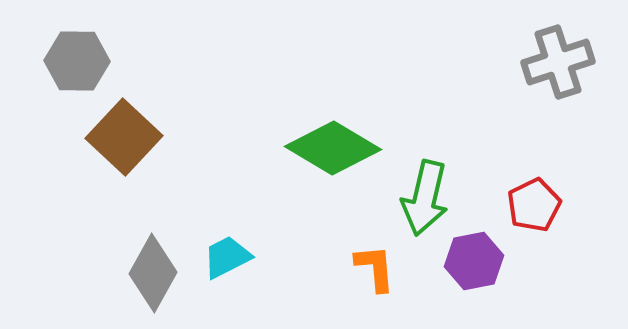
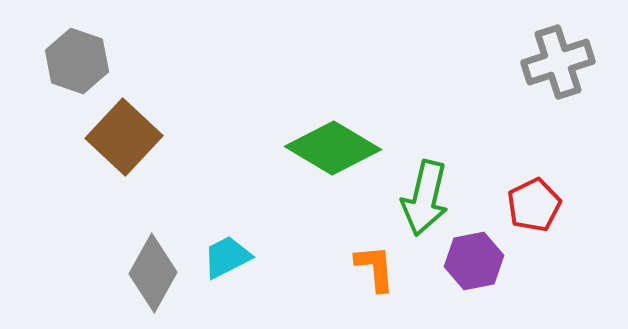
gray hexagon: rotated 18 degrees clockwise
